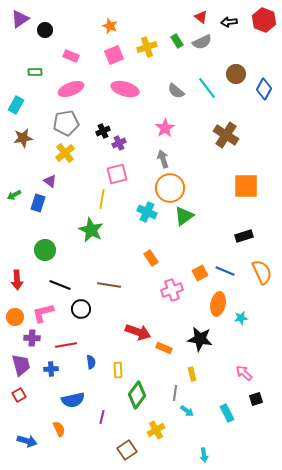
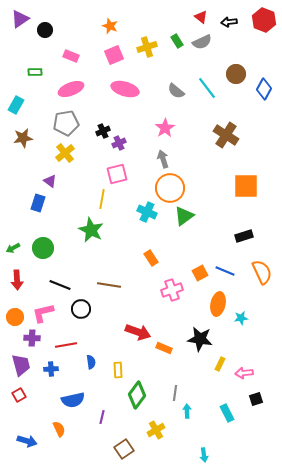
green arrow at (14, 195): moved 1 px left, 53 px down
green circle at (45, 250): moved 2 px left, 2 px up
pink arrow at (244, 373): rotated 48 degrees counterclockwise
yellow rectangle at (192, 374): moved 28 px right, 10 px up; rotated 40 degrees clockwise
cyan arrow at (187, 411): rotated 128 degrees counterclockwise
brown square at (127, 450): moved 3 px left, 1 px up
